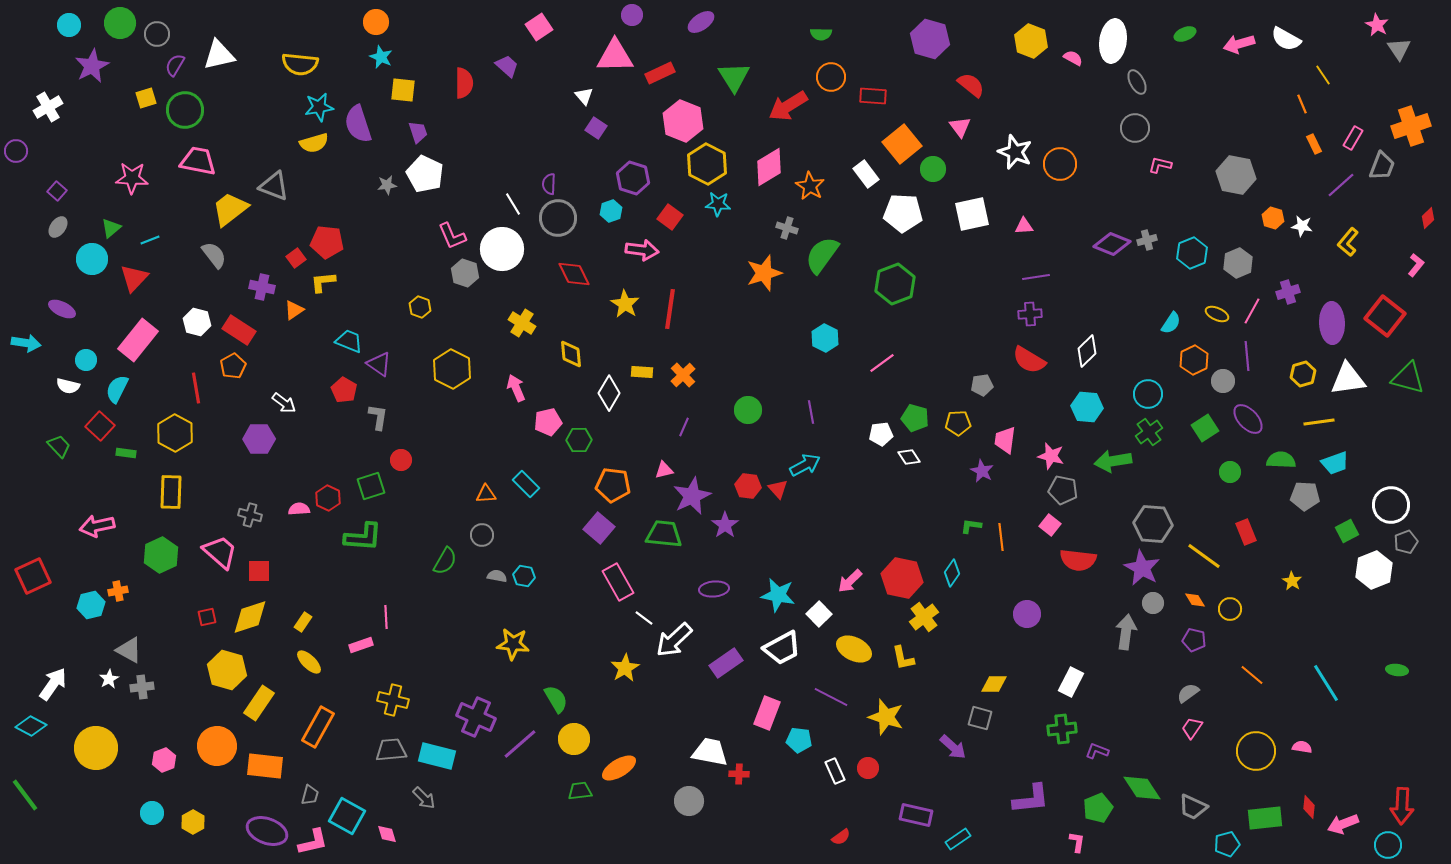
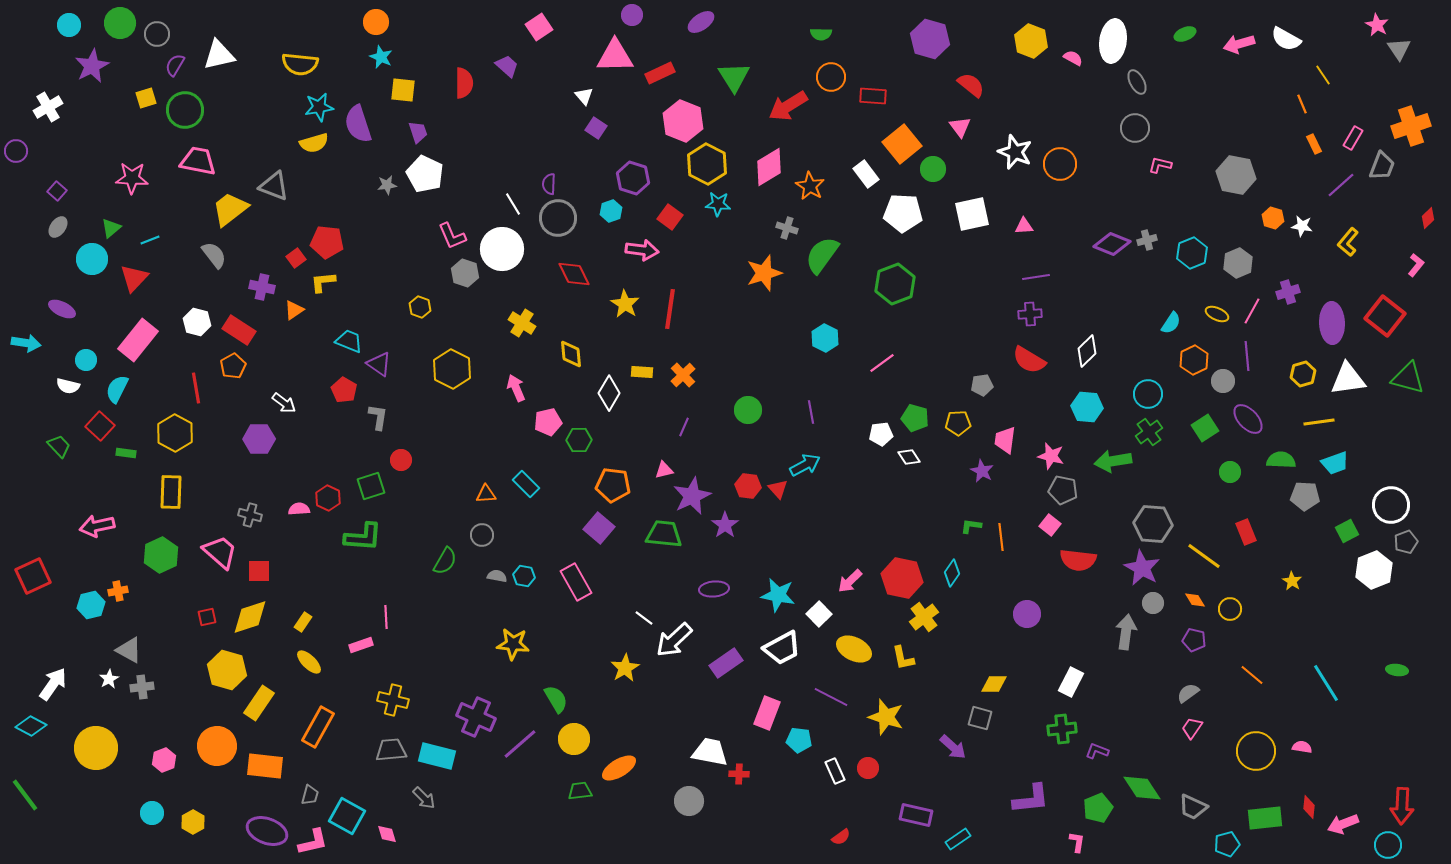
pink rectangle at (618, 582): moved 42 px left
